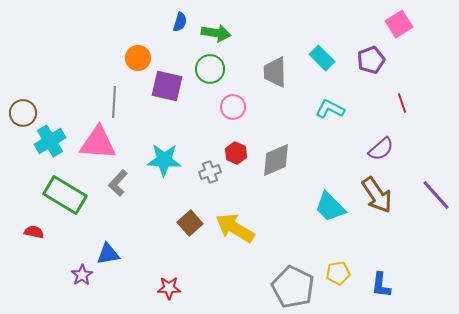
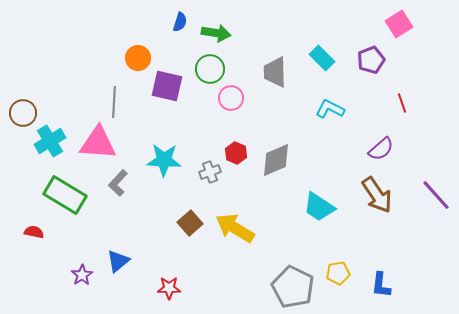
pink circle: moved 2 px left, 9 px up
cyan trapezoid: moved 11 px left; rotated 12 degrees counterclockwise
blue triangle: moved 10 px right, 7 px down; rotated 30 degrees counterclockwise
